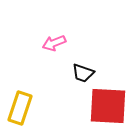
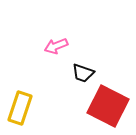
pink arrow: moved 2 px right, 3 px down
red square: rotated 24 degrees clockwise
